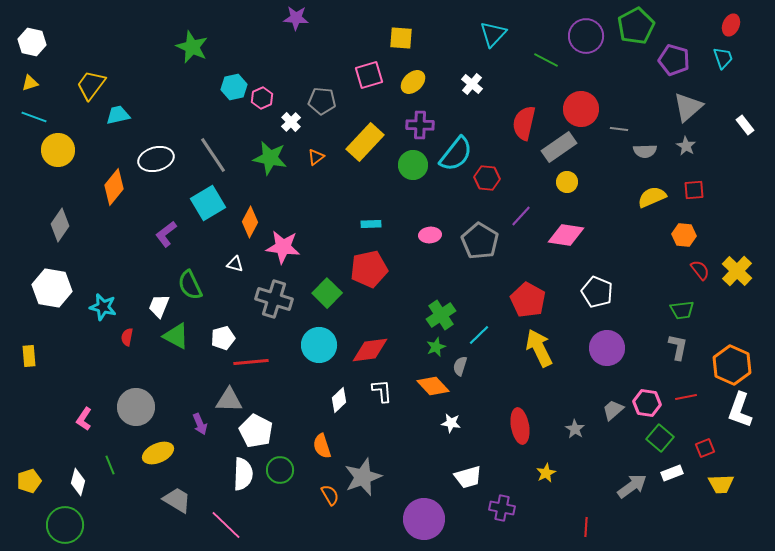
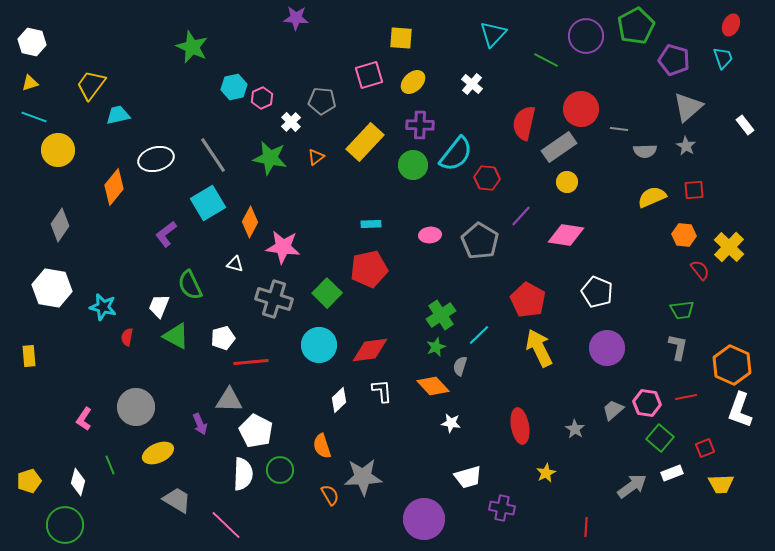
yellow cross at (737, 271): moved 8 px left, 24 px up
gray star at (363, 477): rotated 18 degrees clockwise
